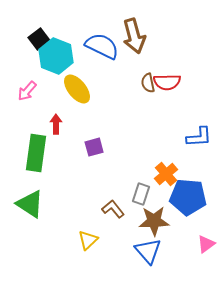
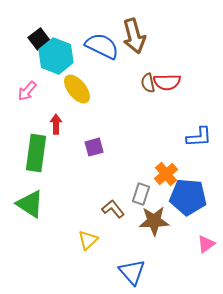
blue triangle: moved 16 px left, 21 px down
